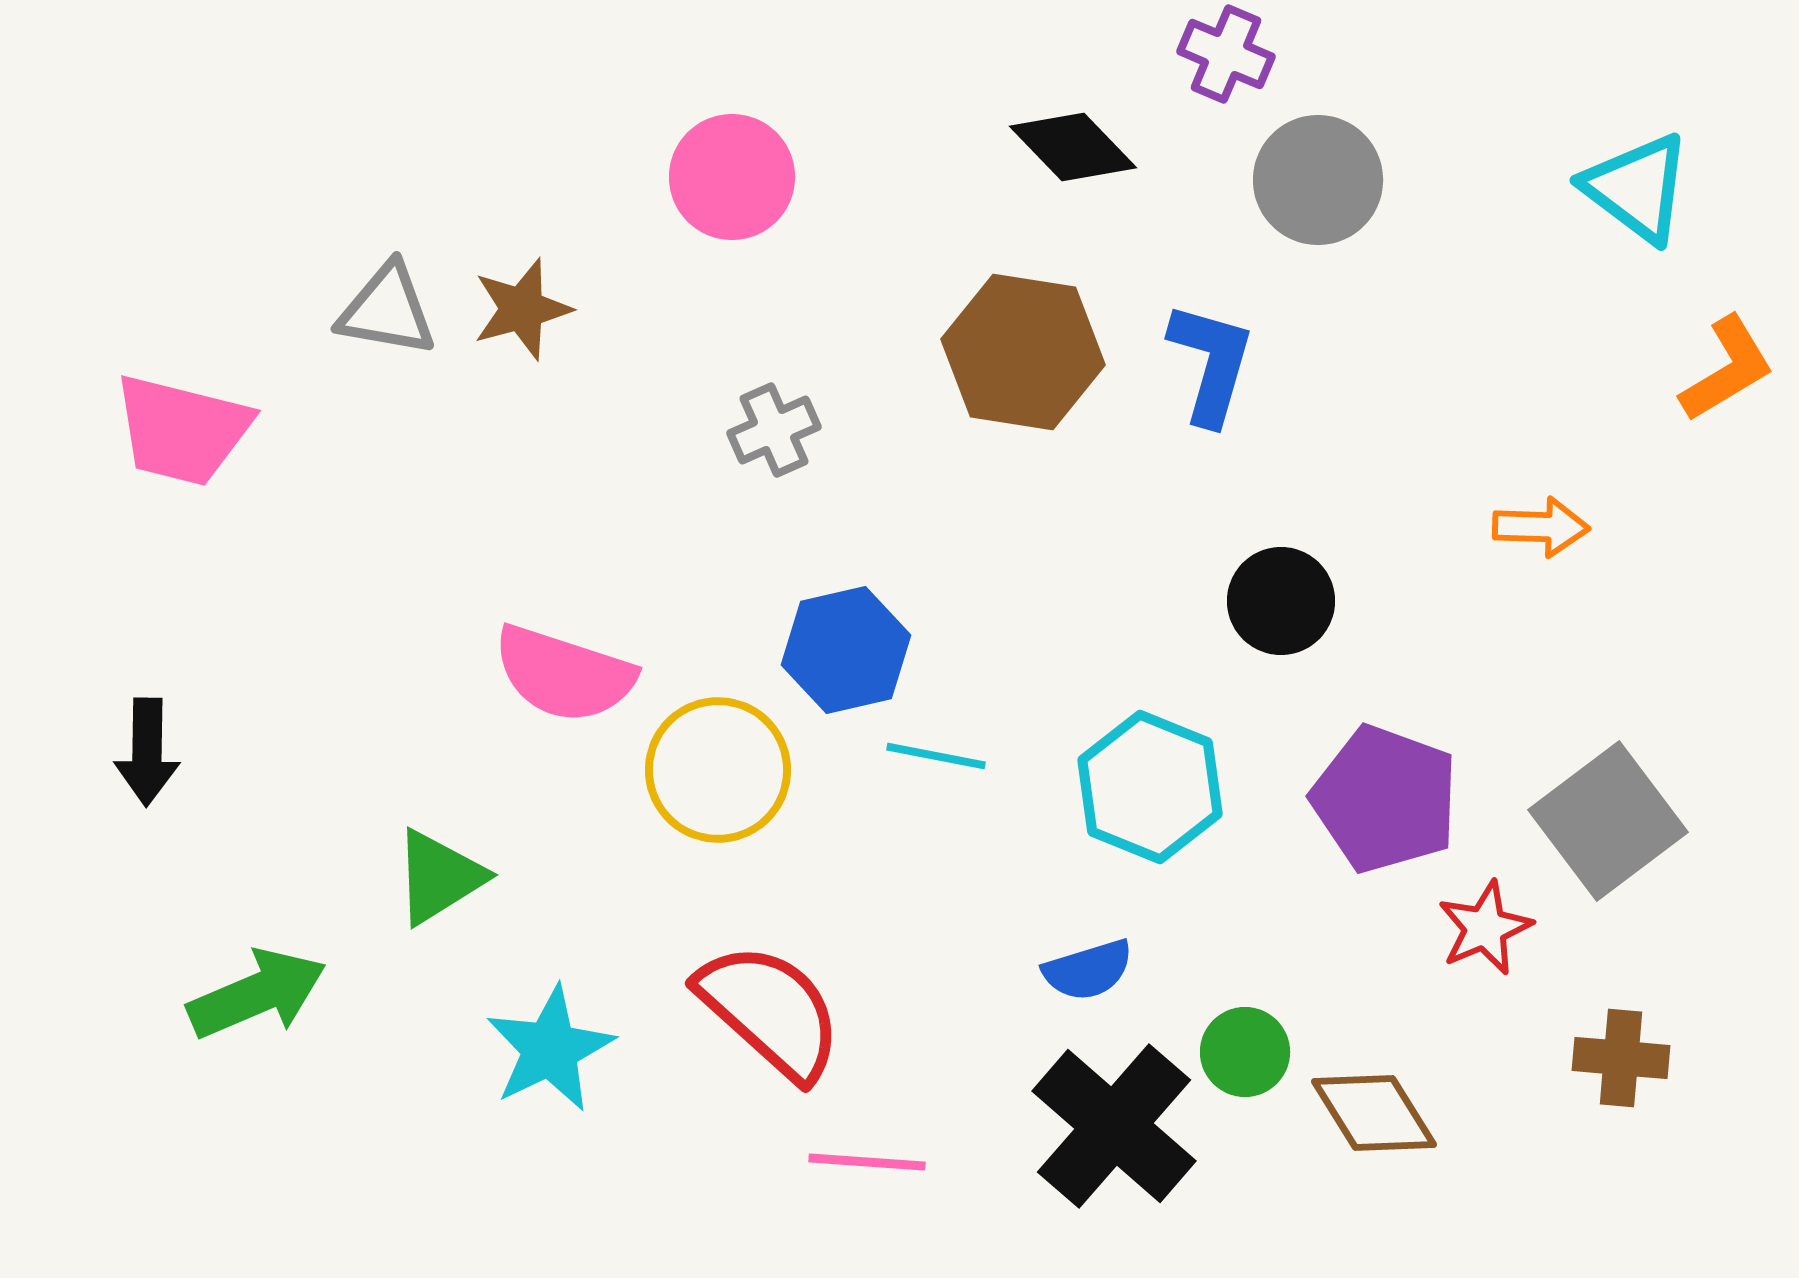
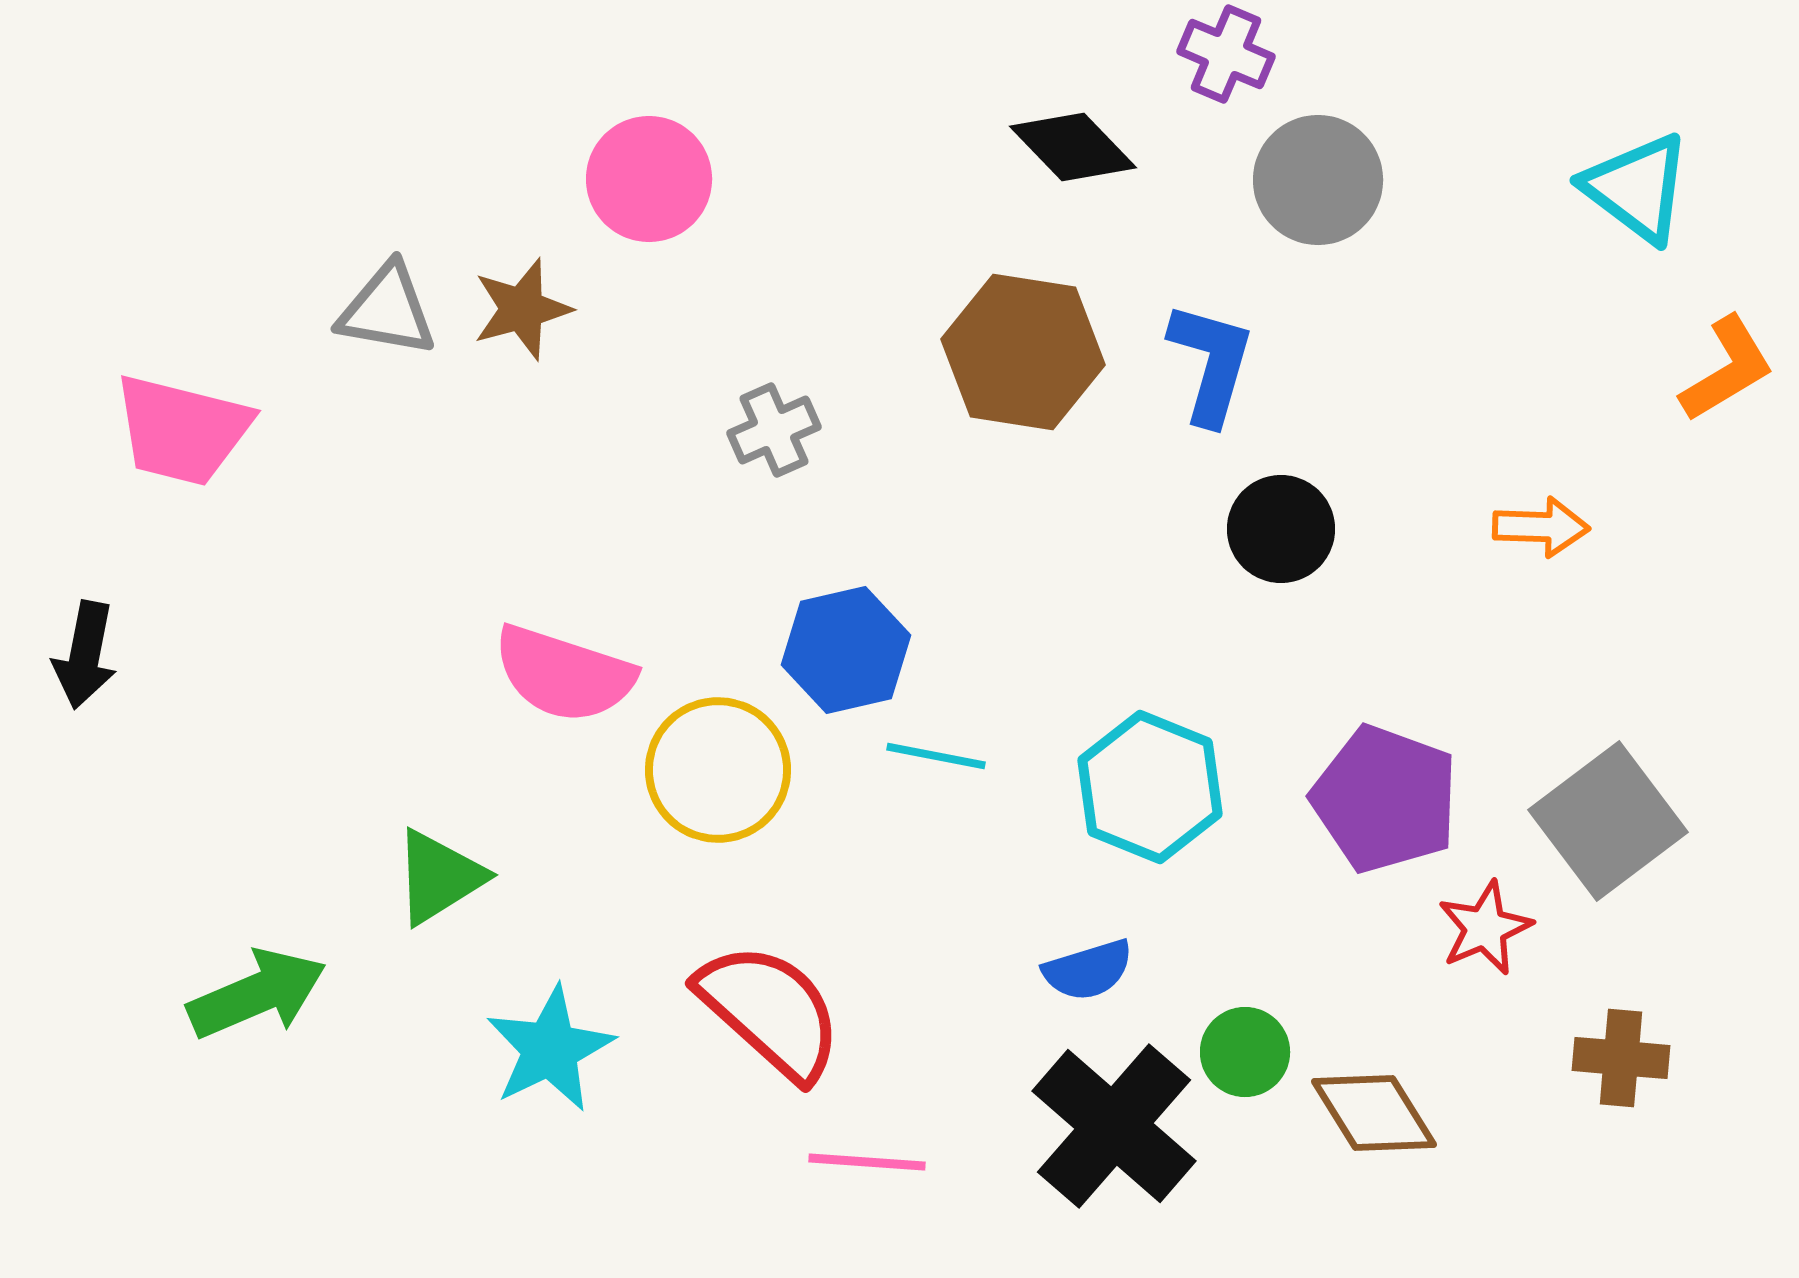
pink circle: moved 83 px left, 2 px down
black circle: moved 72 px up
black arrow: moved 62 px left, 97 px up; rotated 10 degrees clockwise
